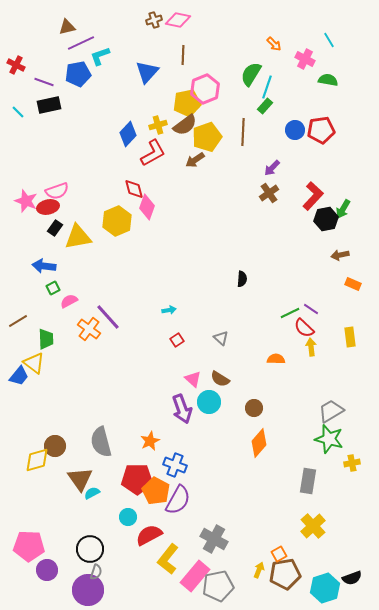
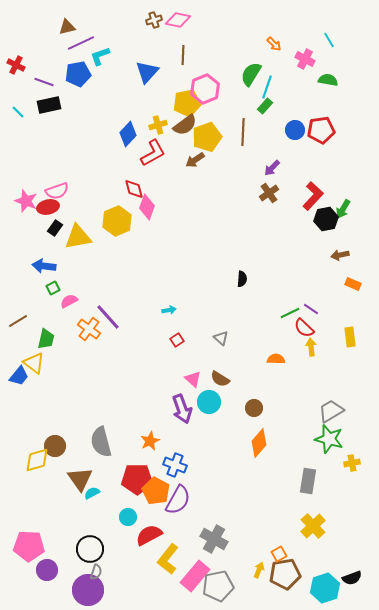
green trapezoid at (46, 339): rotated 15 degrees clockwise
